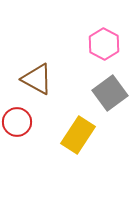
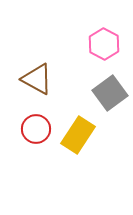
red circle: moved 19 px right, 7 px down
